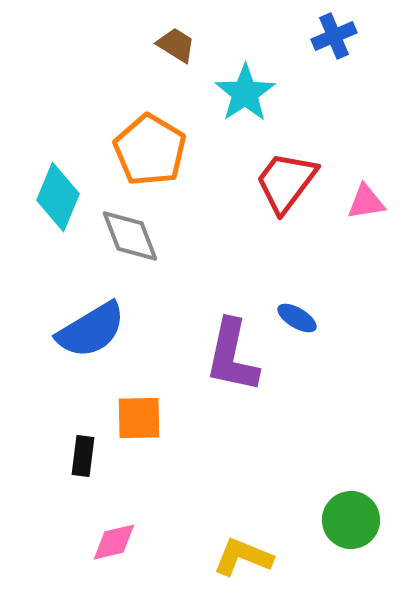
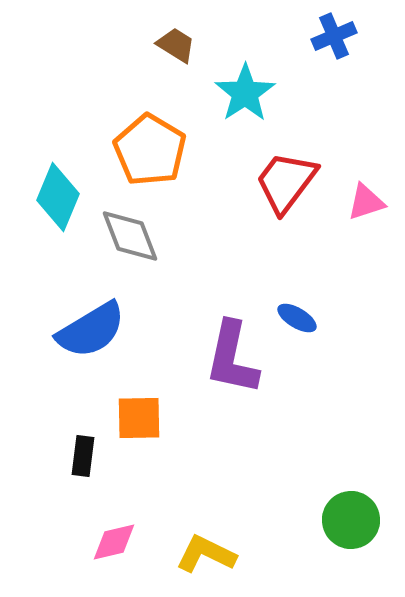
pink triangle: rotated 9 degrees counterclockwise
purple L-shape: moved 2 px down
yellow L-shape: moved 37 px left, 3 px up; rotated 4 degrees clockwise
